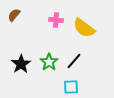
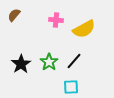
yellow semicircle: moved 1 px down; rotated 65 degrees counterclockwise
